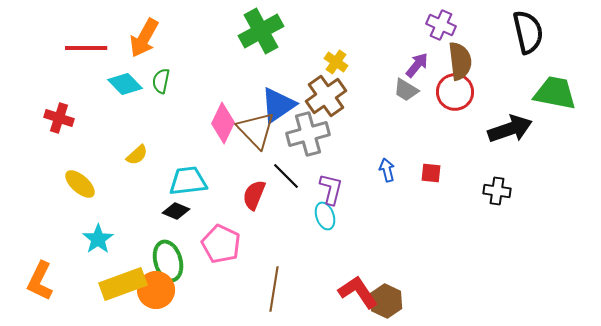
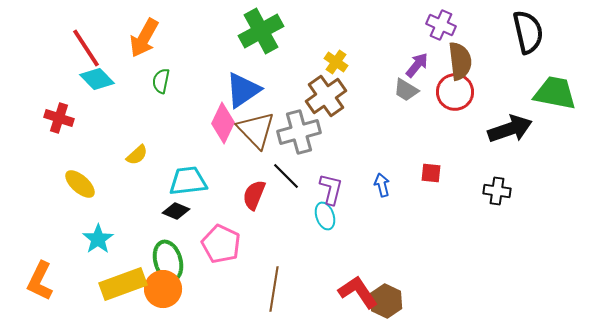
red line: rotated 57 degrees clockwise
cyan diamond: moved 28 px left, 5 px up
blue triangle: moved 35 px left, 15 px up
gray cross: moved 9 px left, 2 px up
blue arrow: moved 5 px left, 15 px down
orange circle: moved 7 px right, 1 px up
